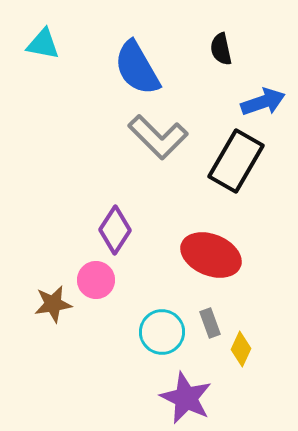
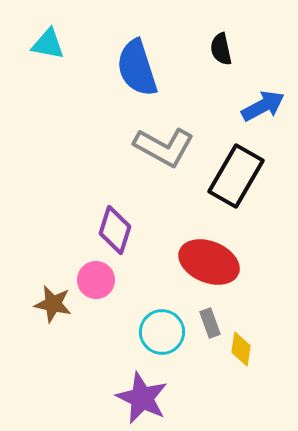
cyan triangle: moved 5 px right
blue semicircle: rotated 12 degrees clockwise
blue arrow: moved 4 px down; rotated 9 degrees counterclockwise
gray L-shape: moved 6 px right, 10 px down; rotated 16 degrees counterclockwise
black rectangle: moved 15 px down
purple diamond: rotated 15 degrees counterclockwise
red ellipse: moved 2 px left, 7 px down
brown star: rotated 21 degrees clockwise
yellow diamond: rotated 16 degrees counterclockwise
purple star: moved 44 px left
